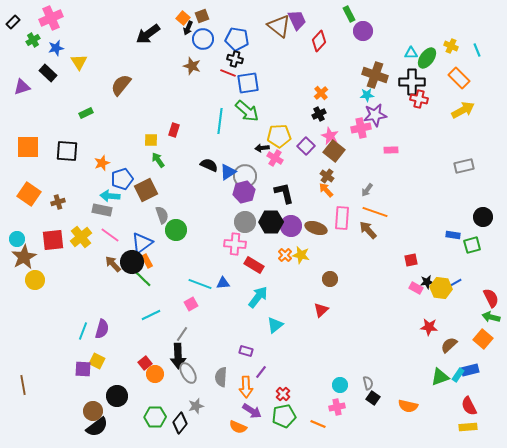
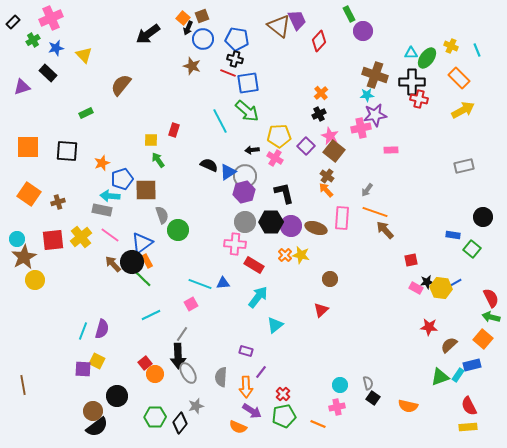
yellow triangle at (79, 62): moved 5 px right, 7 px up; rotated 12 degrees counterclockwise
cyan line at (220, 121): rotated 35 degrees counterclockwise
black arrow at (262, 148): moved 10 px left, 2 px down
brown square at (146, 190): rotated 25 degrees clockwise
green circle at (176, 230): moved 2 px right
brown arrow at (368, 230): moved 17 px right
green square at (472, 245): moved 4 px down; rotated 36 degrees counterclockwise
blue rectangle at (470, 370): moved 2 px right, 5 px up
